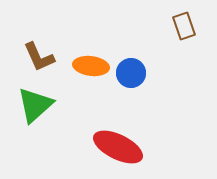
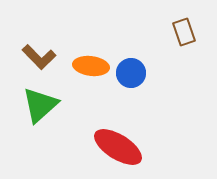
brown rectangle: moved 6 px down
brown L-shape: rotated 20 degrees counterclockwise
green triangle: moved 5 px right
red ellipse: rotated 6 degrees clockwise
